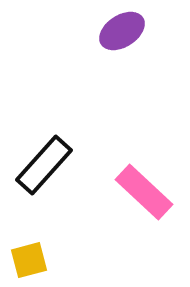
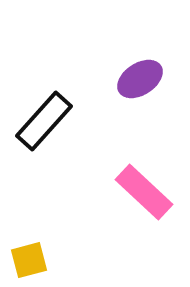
purple ellipse: moved 18 px right, 48 px down
black rectangle: moved 44 px up
